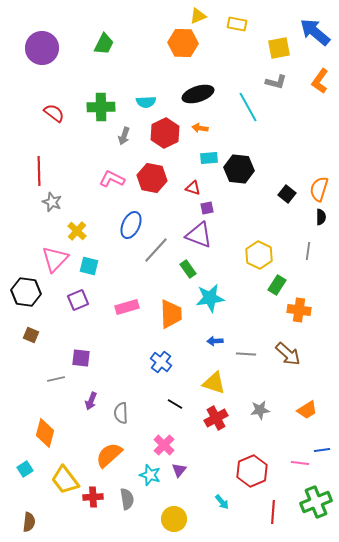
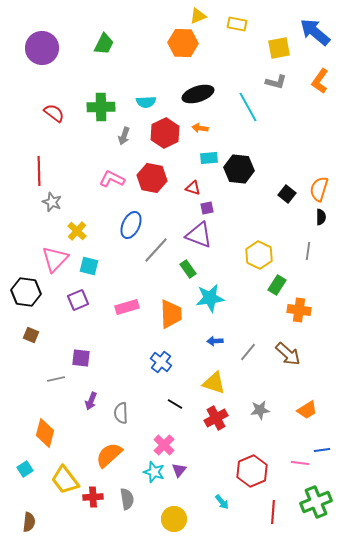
gray line at (246, 354): moved 2 px right, 2 px up; rotated 54 degrees counterclockwise
cyan star at (150, 475): moved 4 px right, 3 px up
